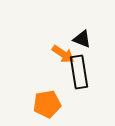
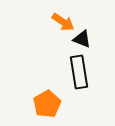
orange arrow: moved 32 px up
orange pentagon: rotated 20 degrees counterclockwise
